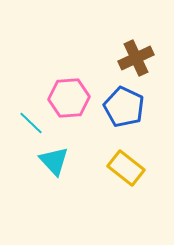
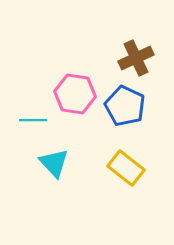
pink hexagon: moved 6 px right, 4 px up; rotated 12 degrees clockwise
blue pentagon: moved 1 px right, 1 px up
cyan line: moved 2 px right, 3 px up; rotated 44 degrees counterclockwise
cyan triangle: moved 2 px down
